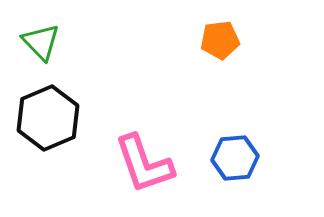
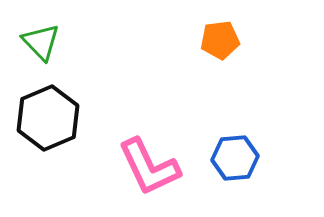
pink L-shape: moved 5 px right, 3 px down; rotated 6 degrees counterclockwise
